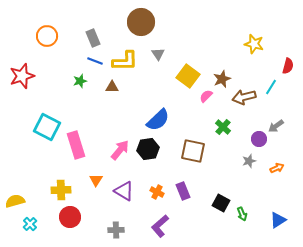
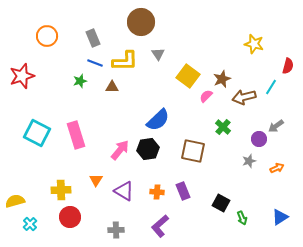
blue line: moved 2 px down
cyan square: moved 10 px left, 6 px down
pink rectangle: moved 10 px up
orange cross: rotated 24 degrees counterclockwise
green arrow: moved 4 px down
blue triangle: moved 2 px right, 3 px up
